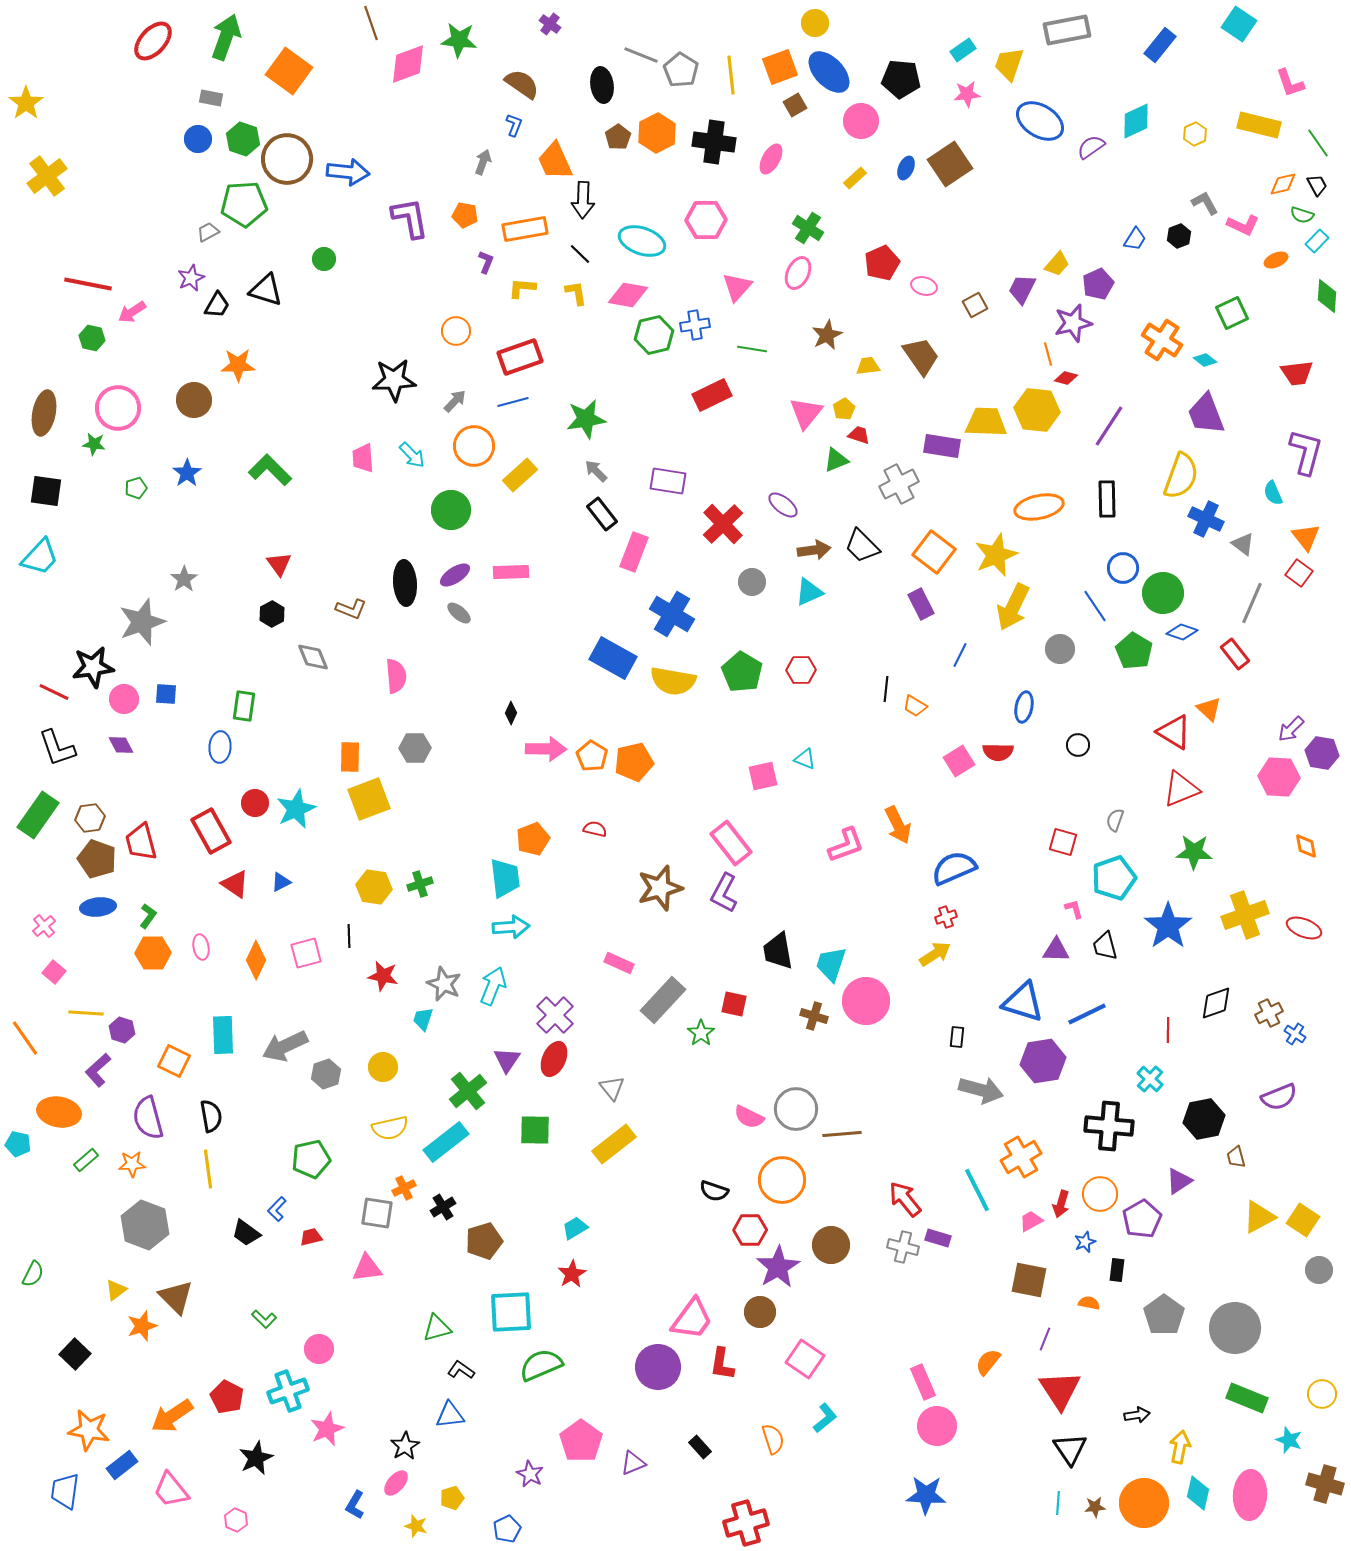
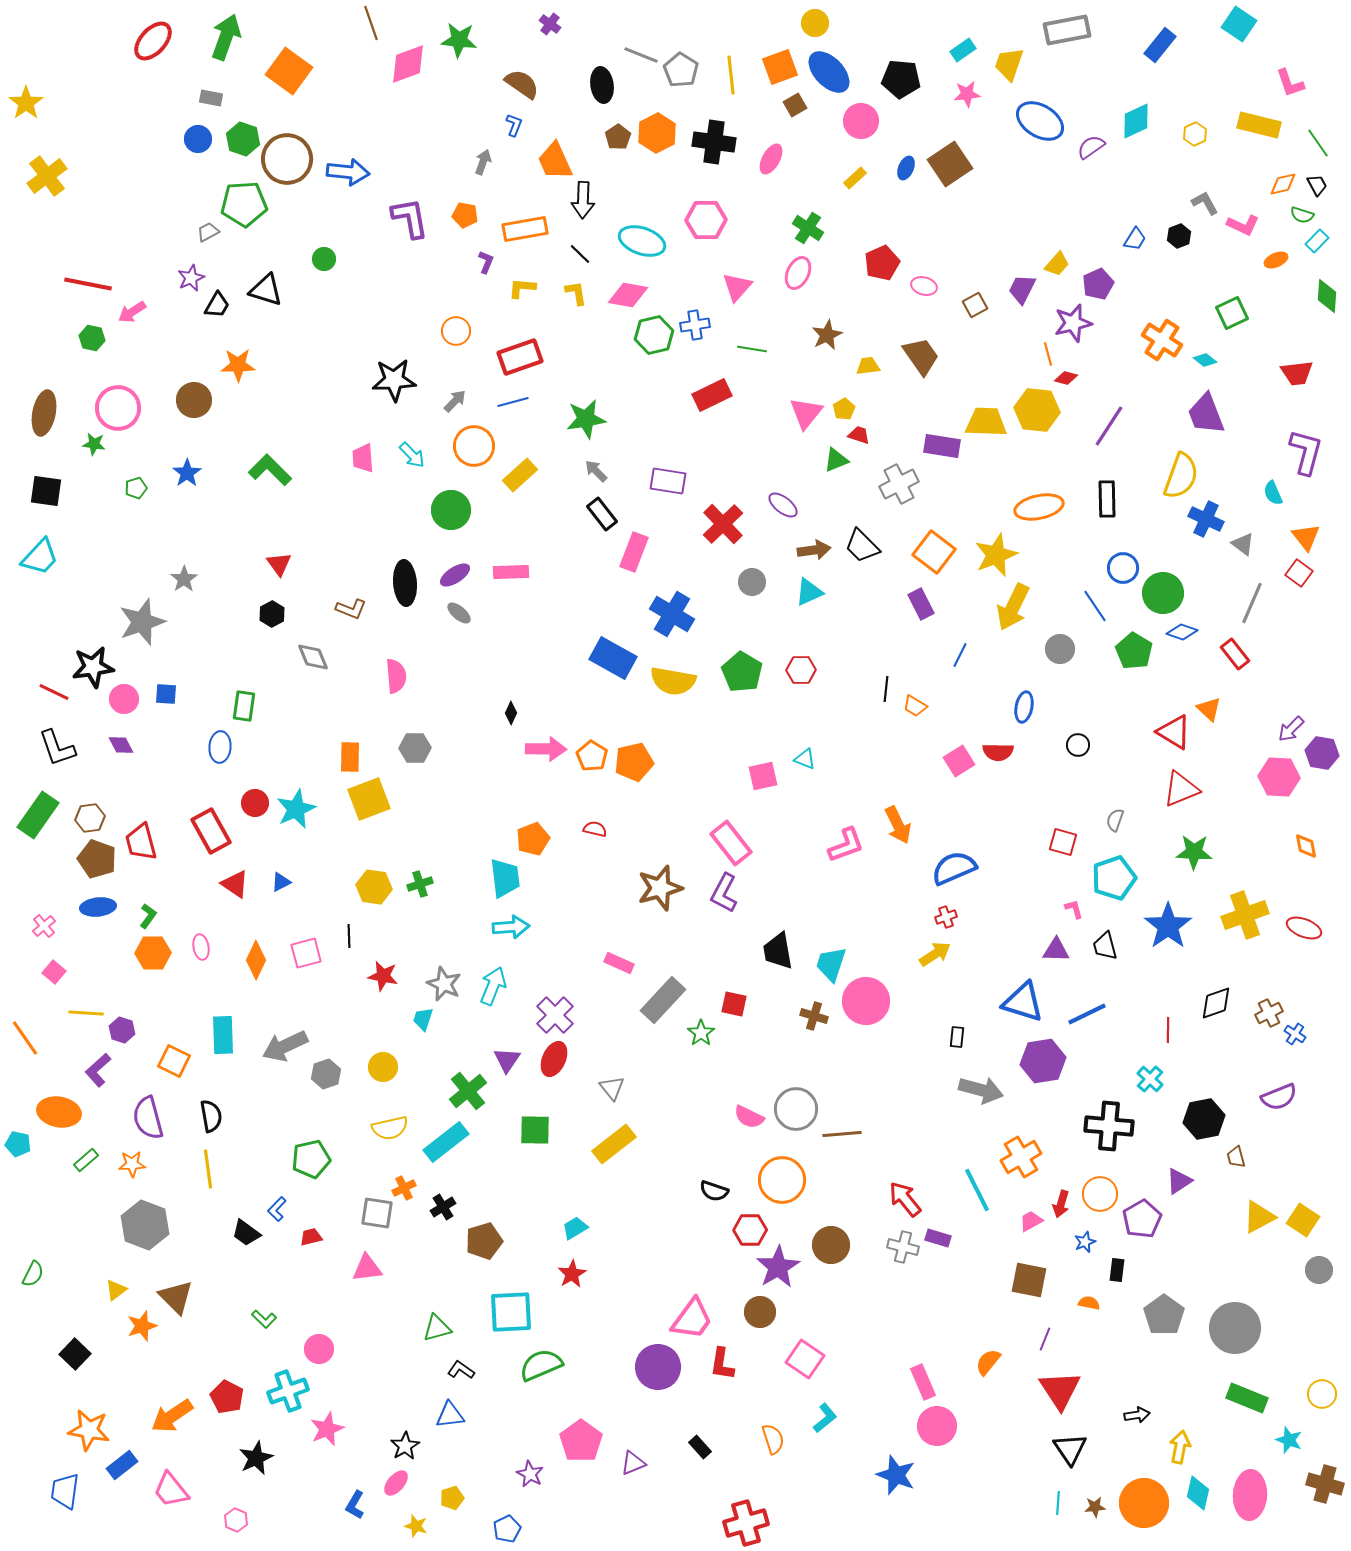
blue star at (926, 1495): moved 30 px left, 20 px up; rotated 18 degrees clockwise
